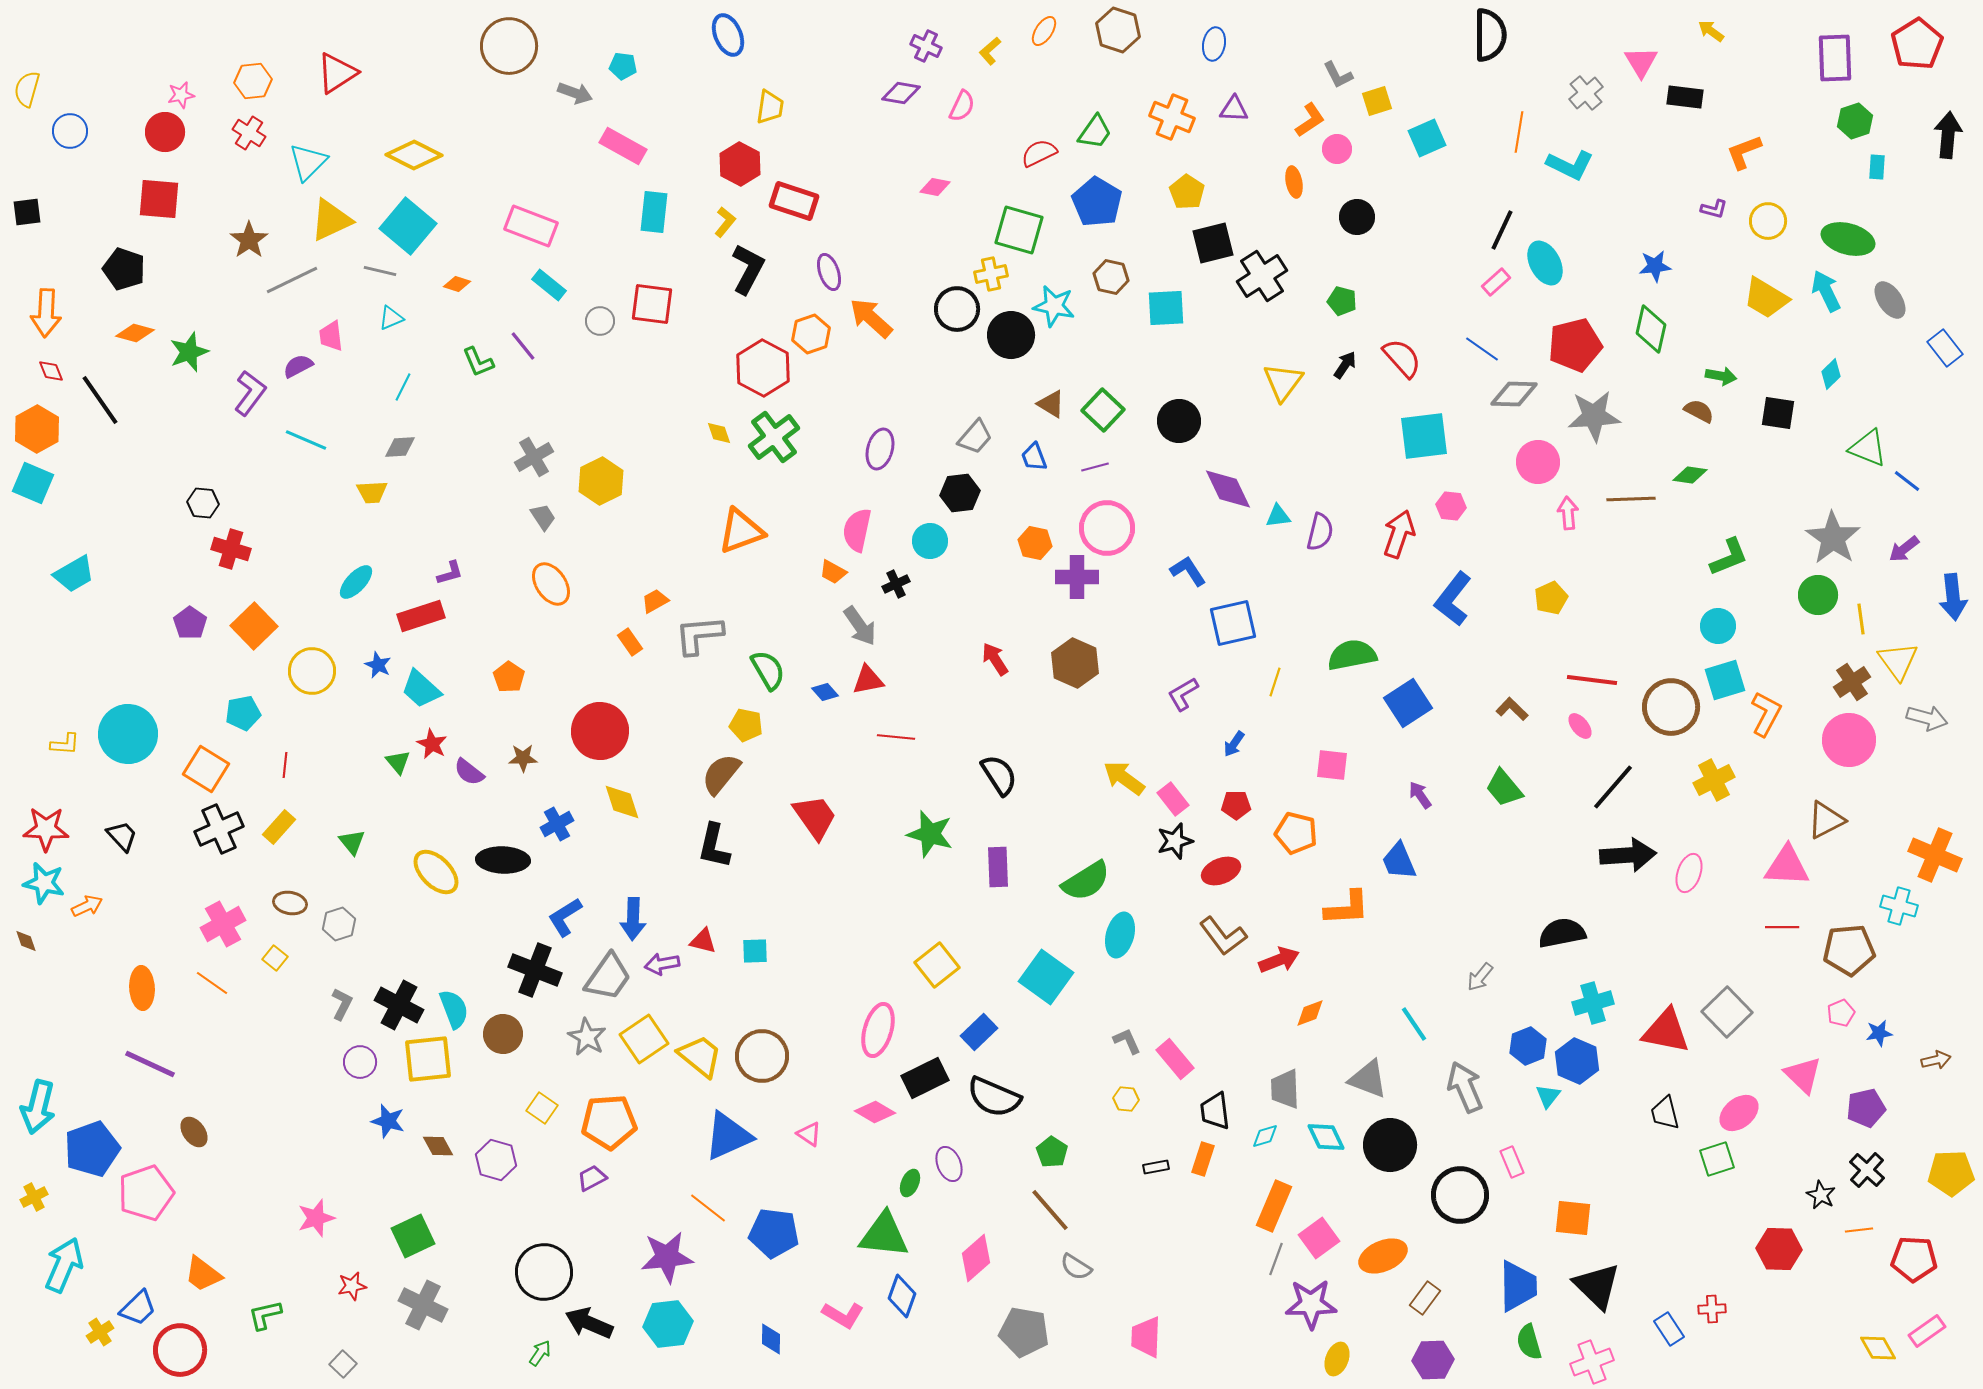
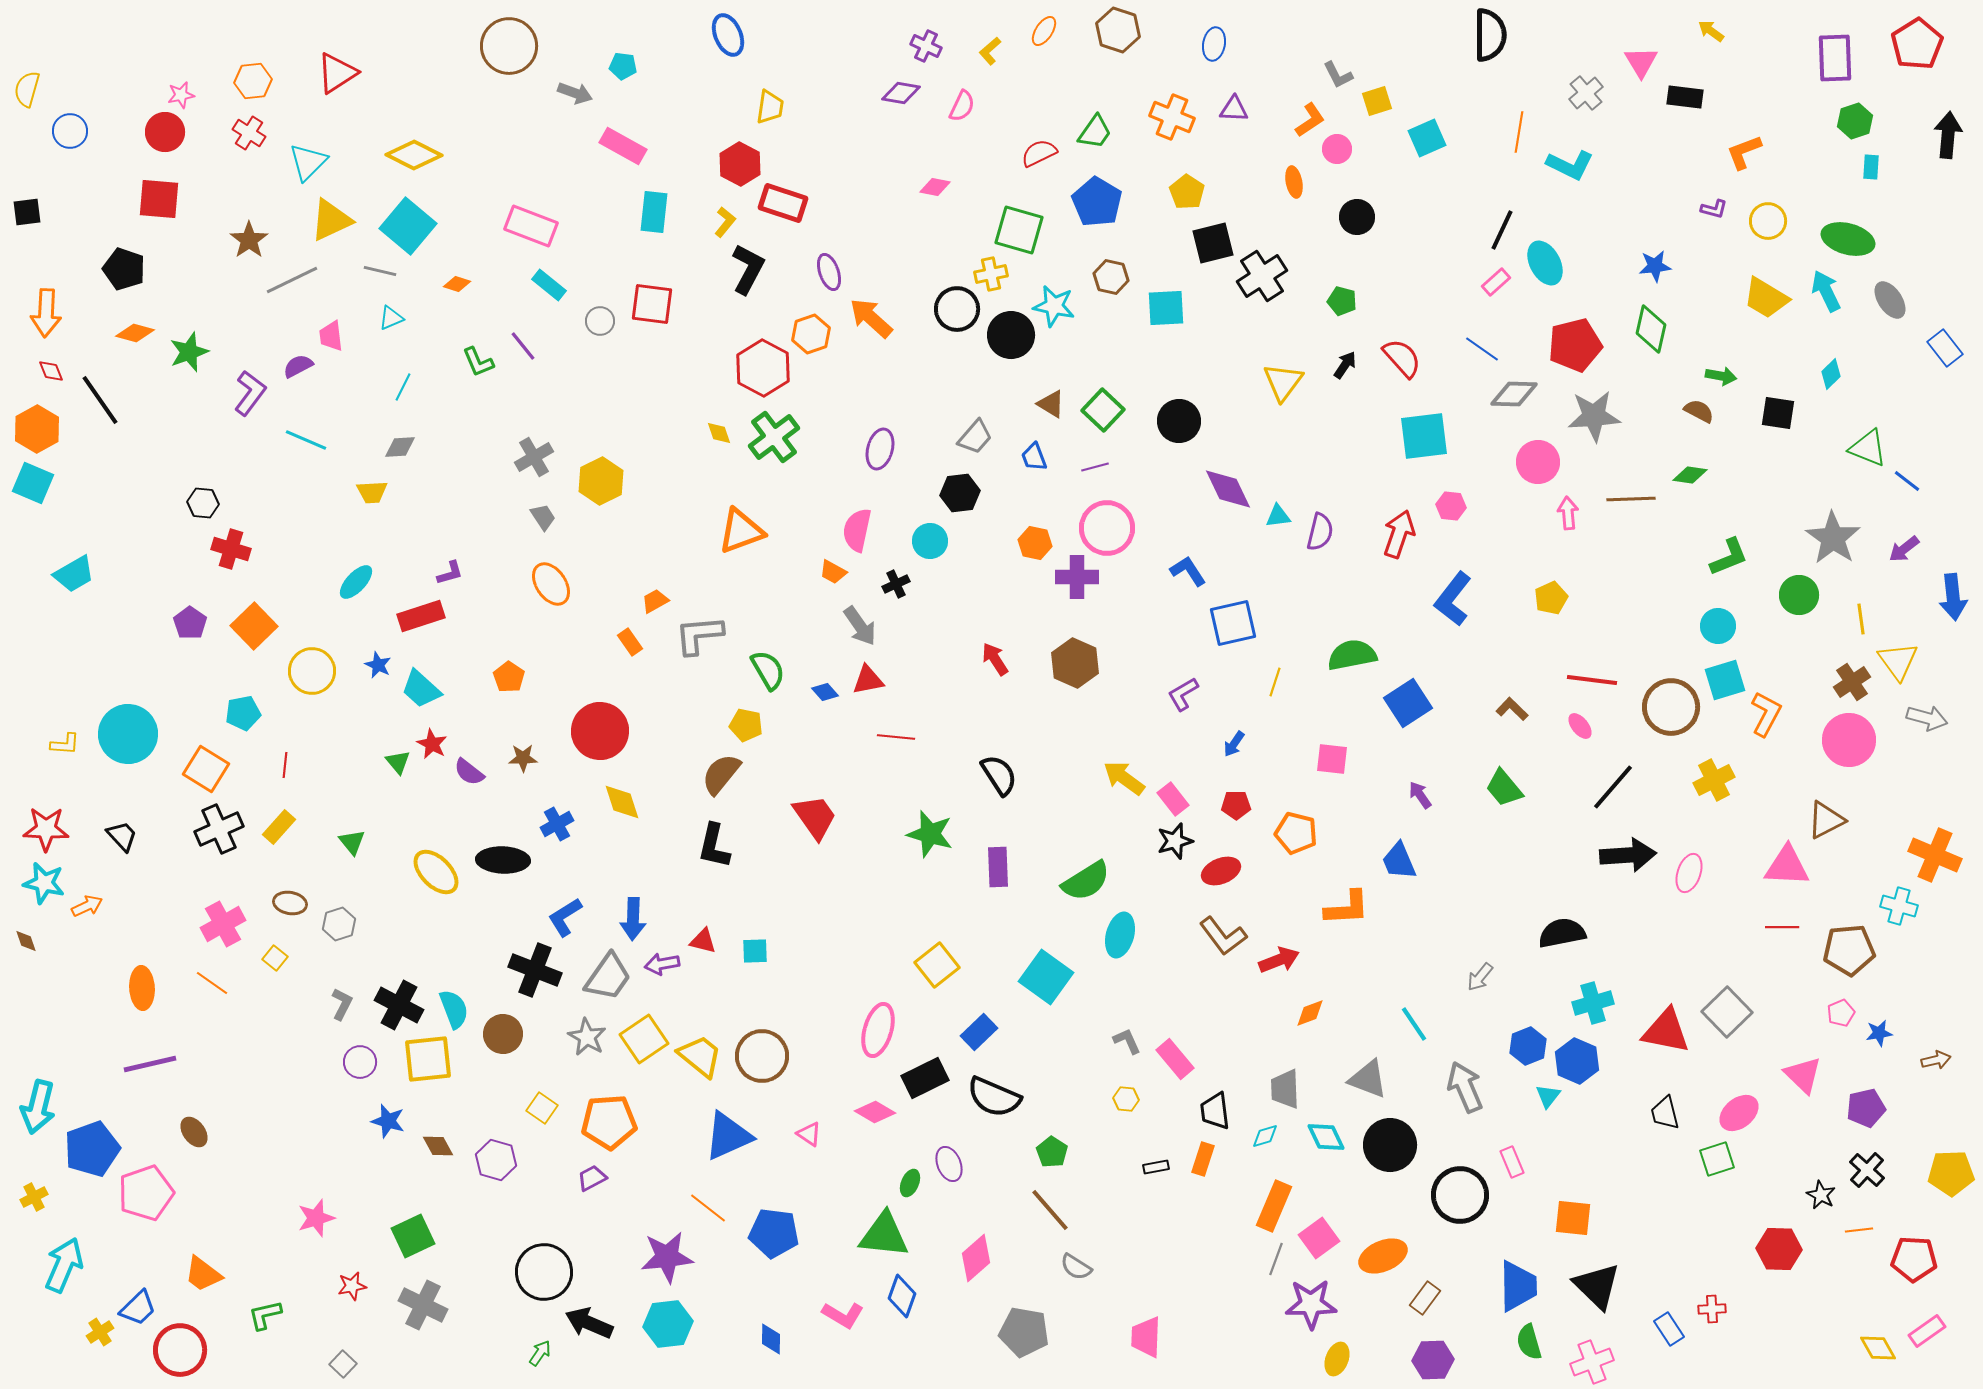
cyan rectangle at (1877, 167): moved 6 px left
red rectangle at (794, 201): moved 11 px left, 2 px down
green circle at (1818, 595): moved 19 px left
pink square at (1332, 765): moved 6 px up
purple line at (150, 1064): rotated 38 degrees counterclockwise
